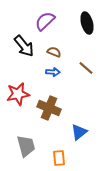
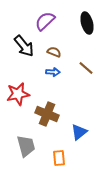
brown cross: moved 2 px left, 6 px down
